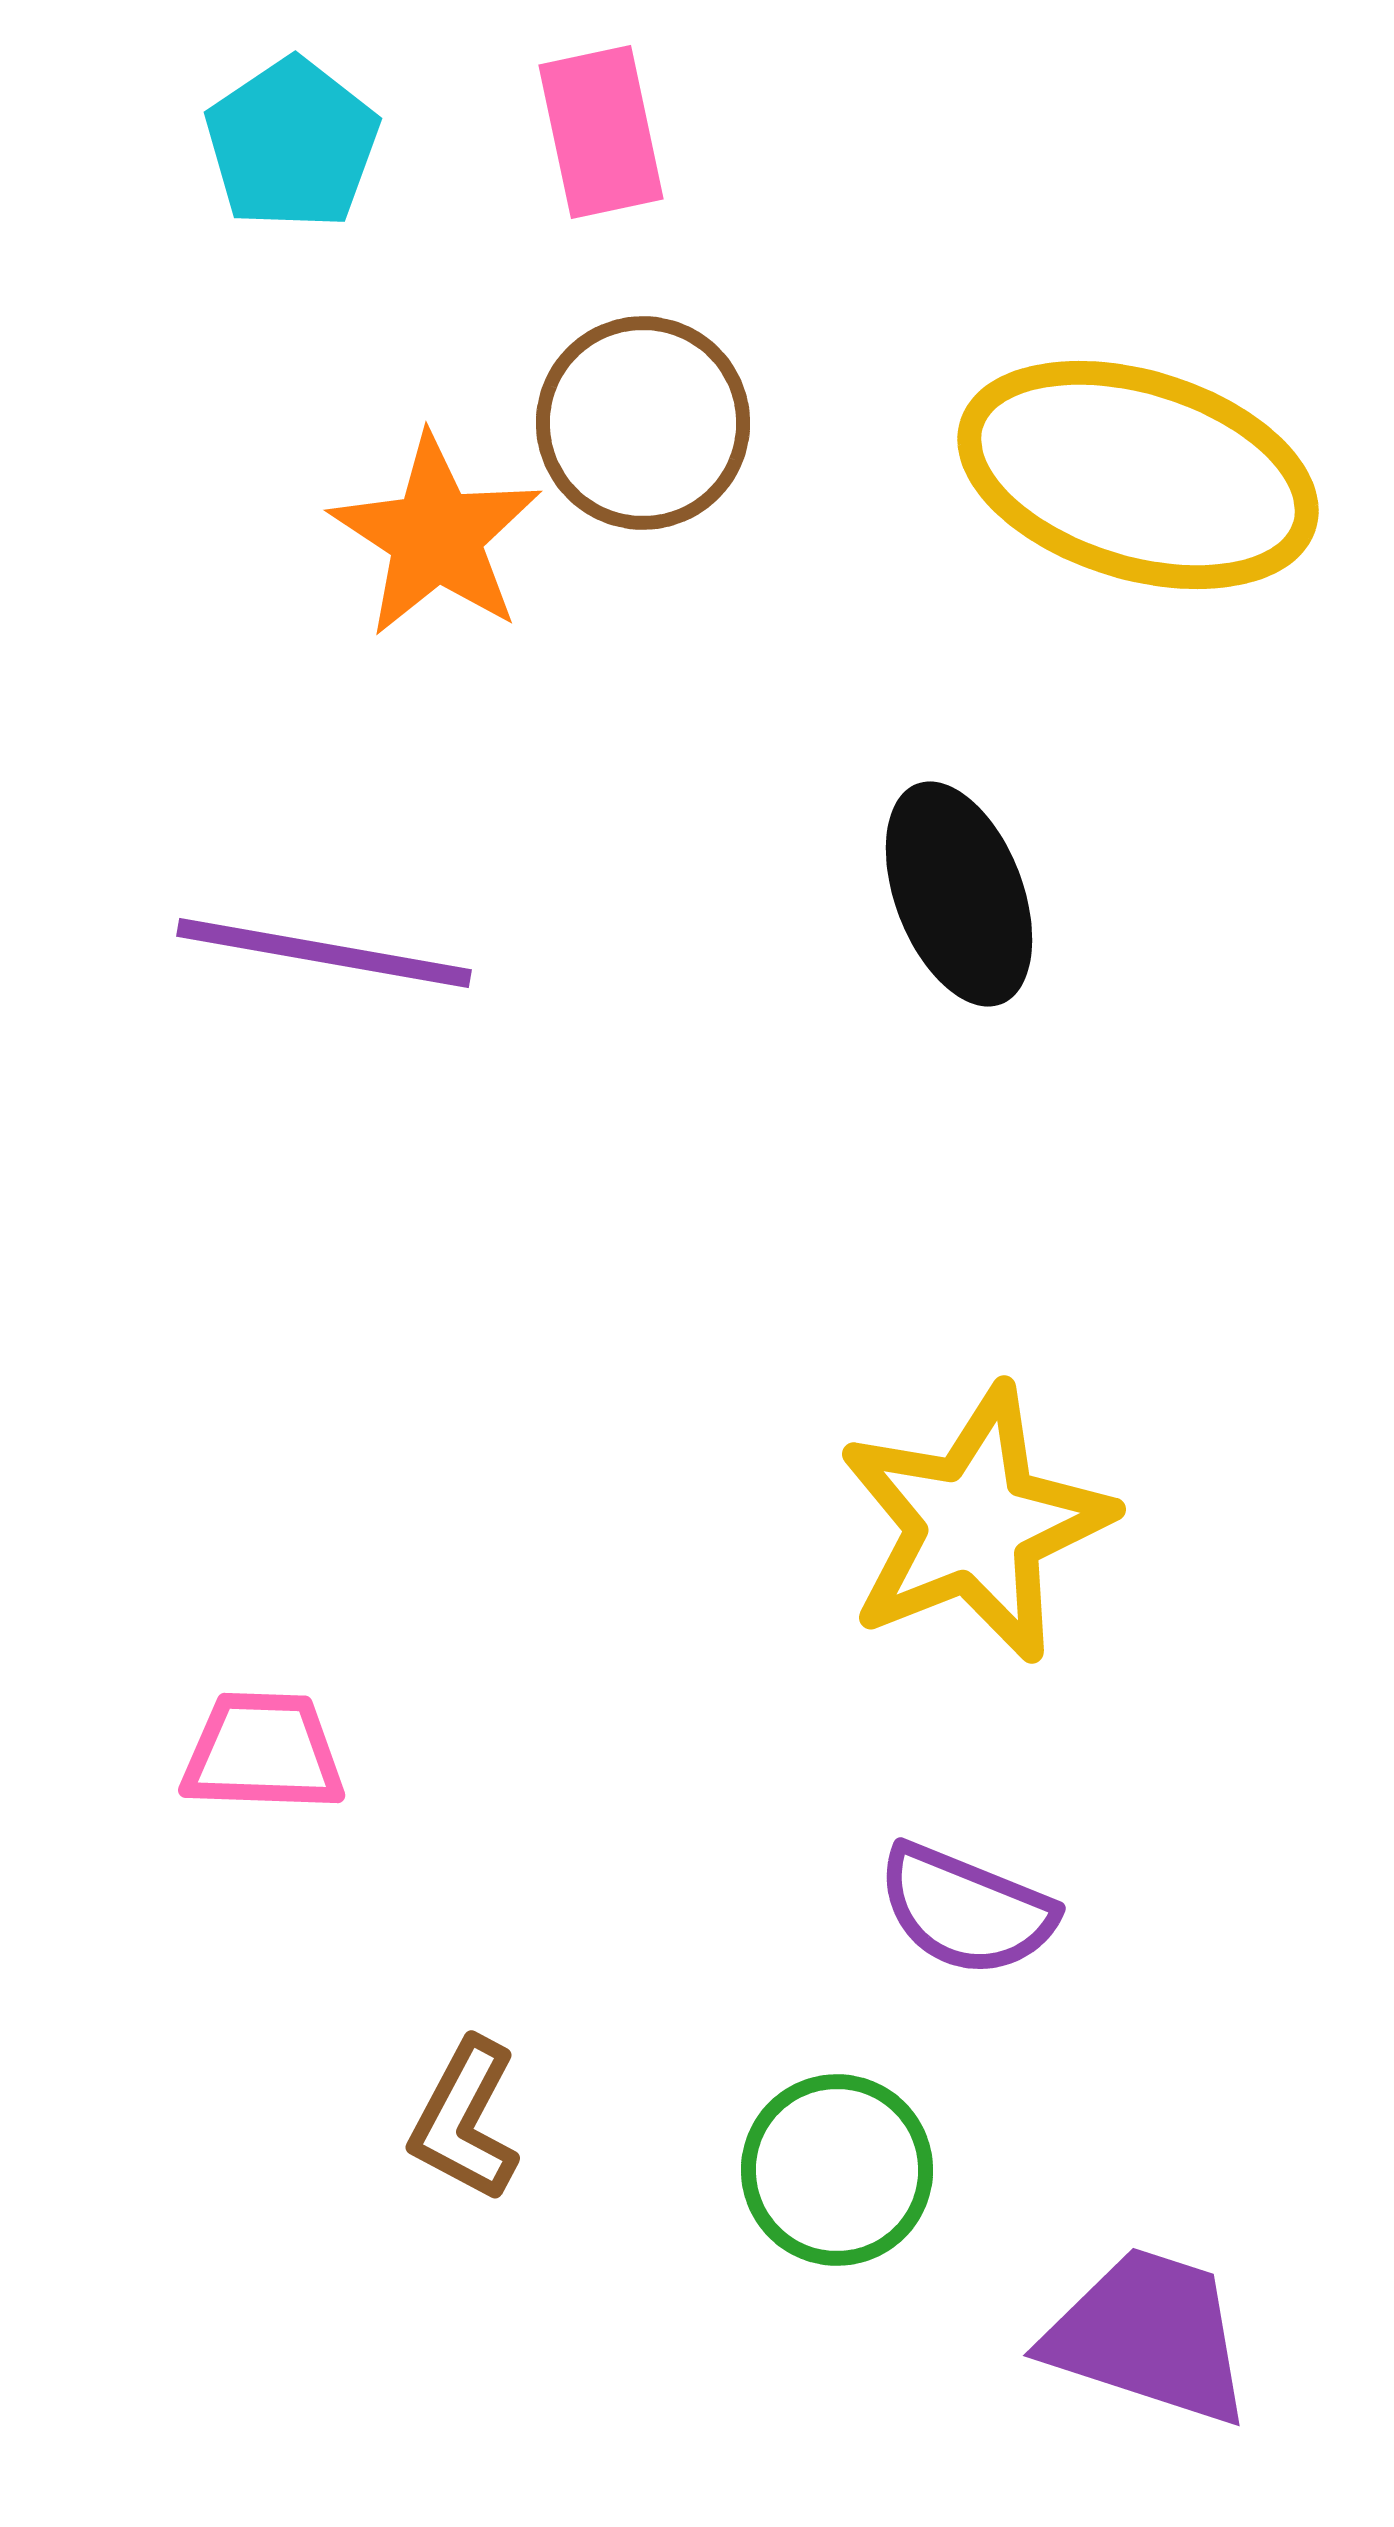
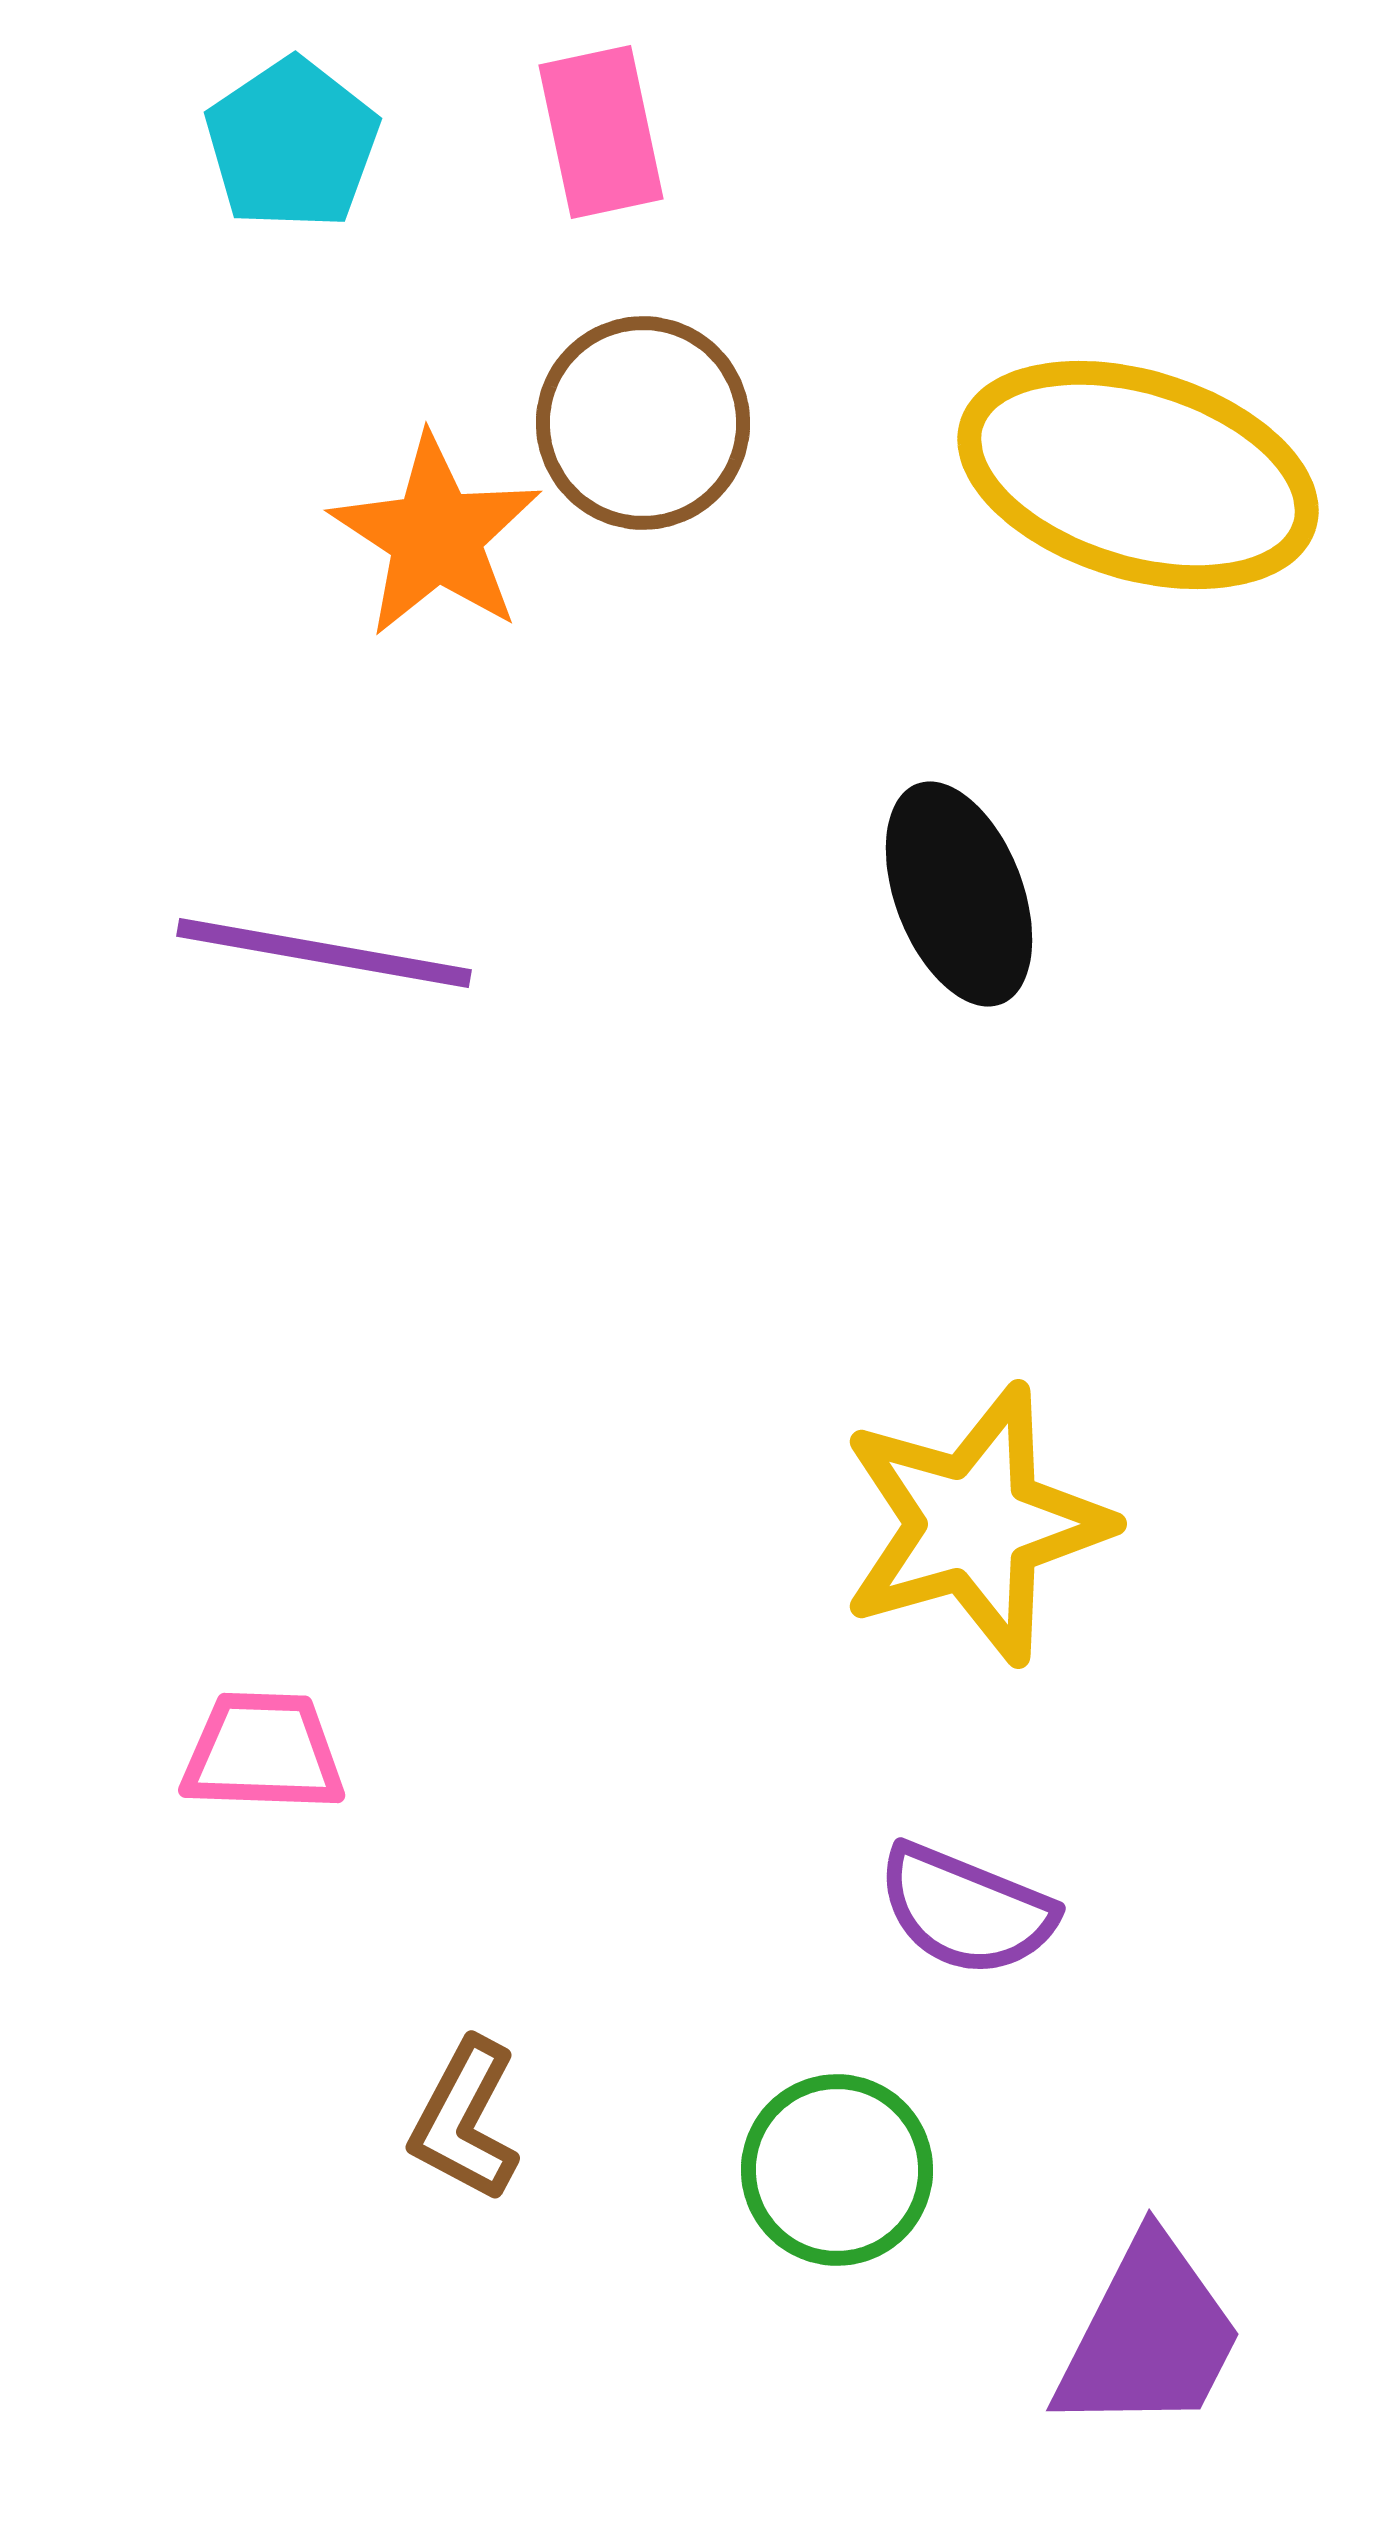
yellow star: rotated 6 degrees clockwise
purple trapezoid: rotated 99 degrees clockwise
